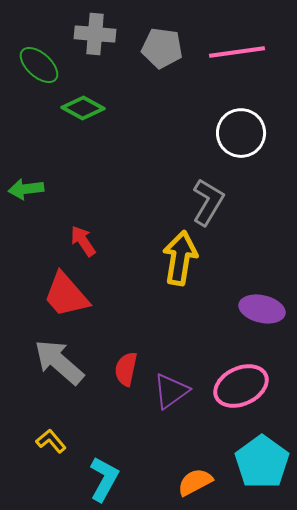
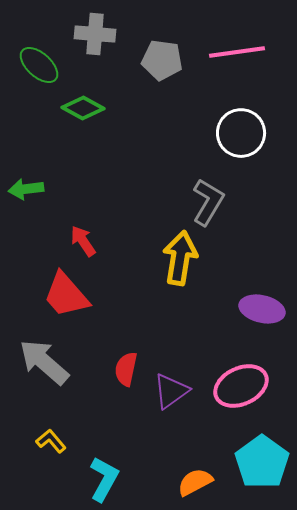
gray pentagon: moved 12 px down
gray arrow: moved 15 px left
